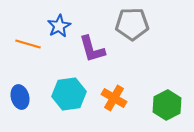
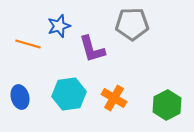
blue star: rotated 10 degrees clockwise
